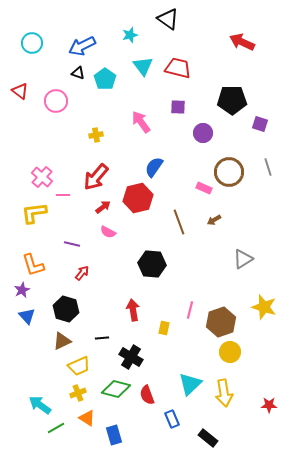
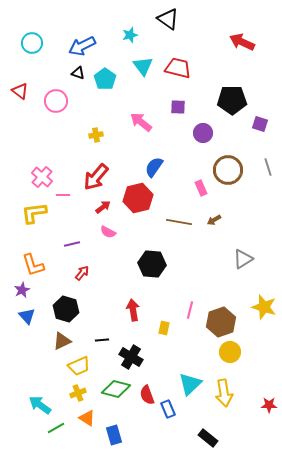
pink arrow at (141, 122): rotated 15 degrees counterclockwise
brown circle at (229, 172): moved 1 px left, 2 px up
pink rectangle at (204, 188): moved 3 px left; rotated 42 degrees clockwise
brown line at (179, 222): rotated 60 degrees counterclockwise
purple line at (72, 244): rotated 28 degrees counterclockwise
black line at (102, 338): moved 2 px down
blue rectangle at (172, 419): moved 4 px left, 10 px up
